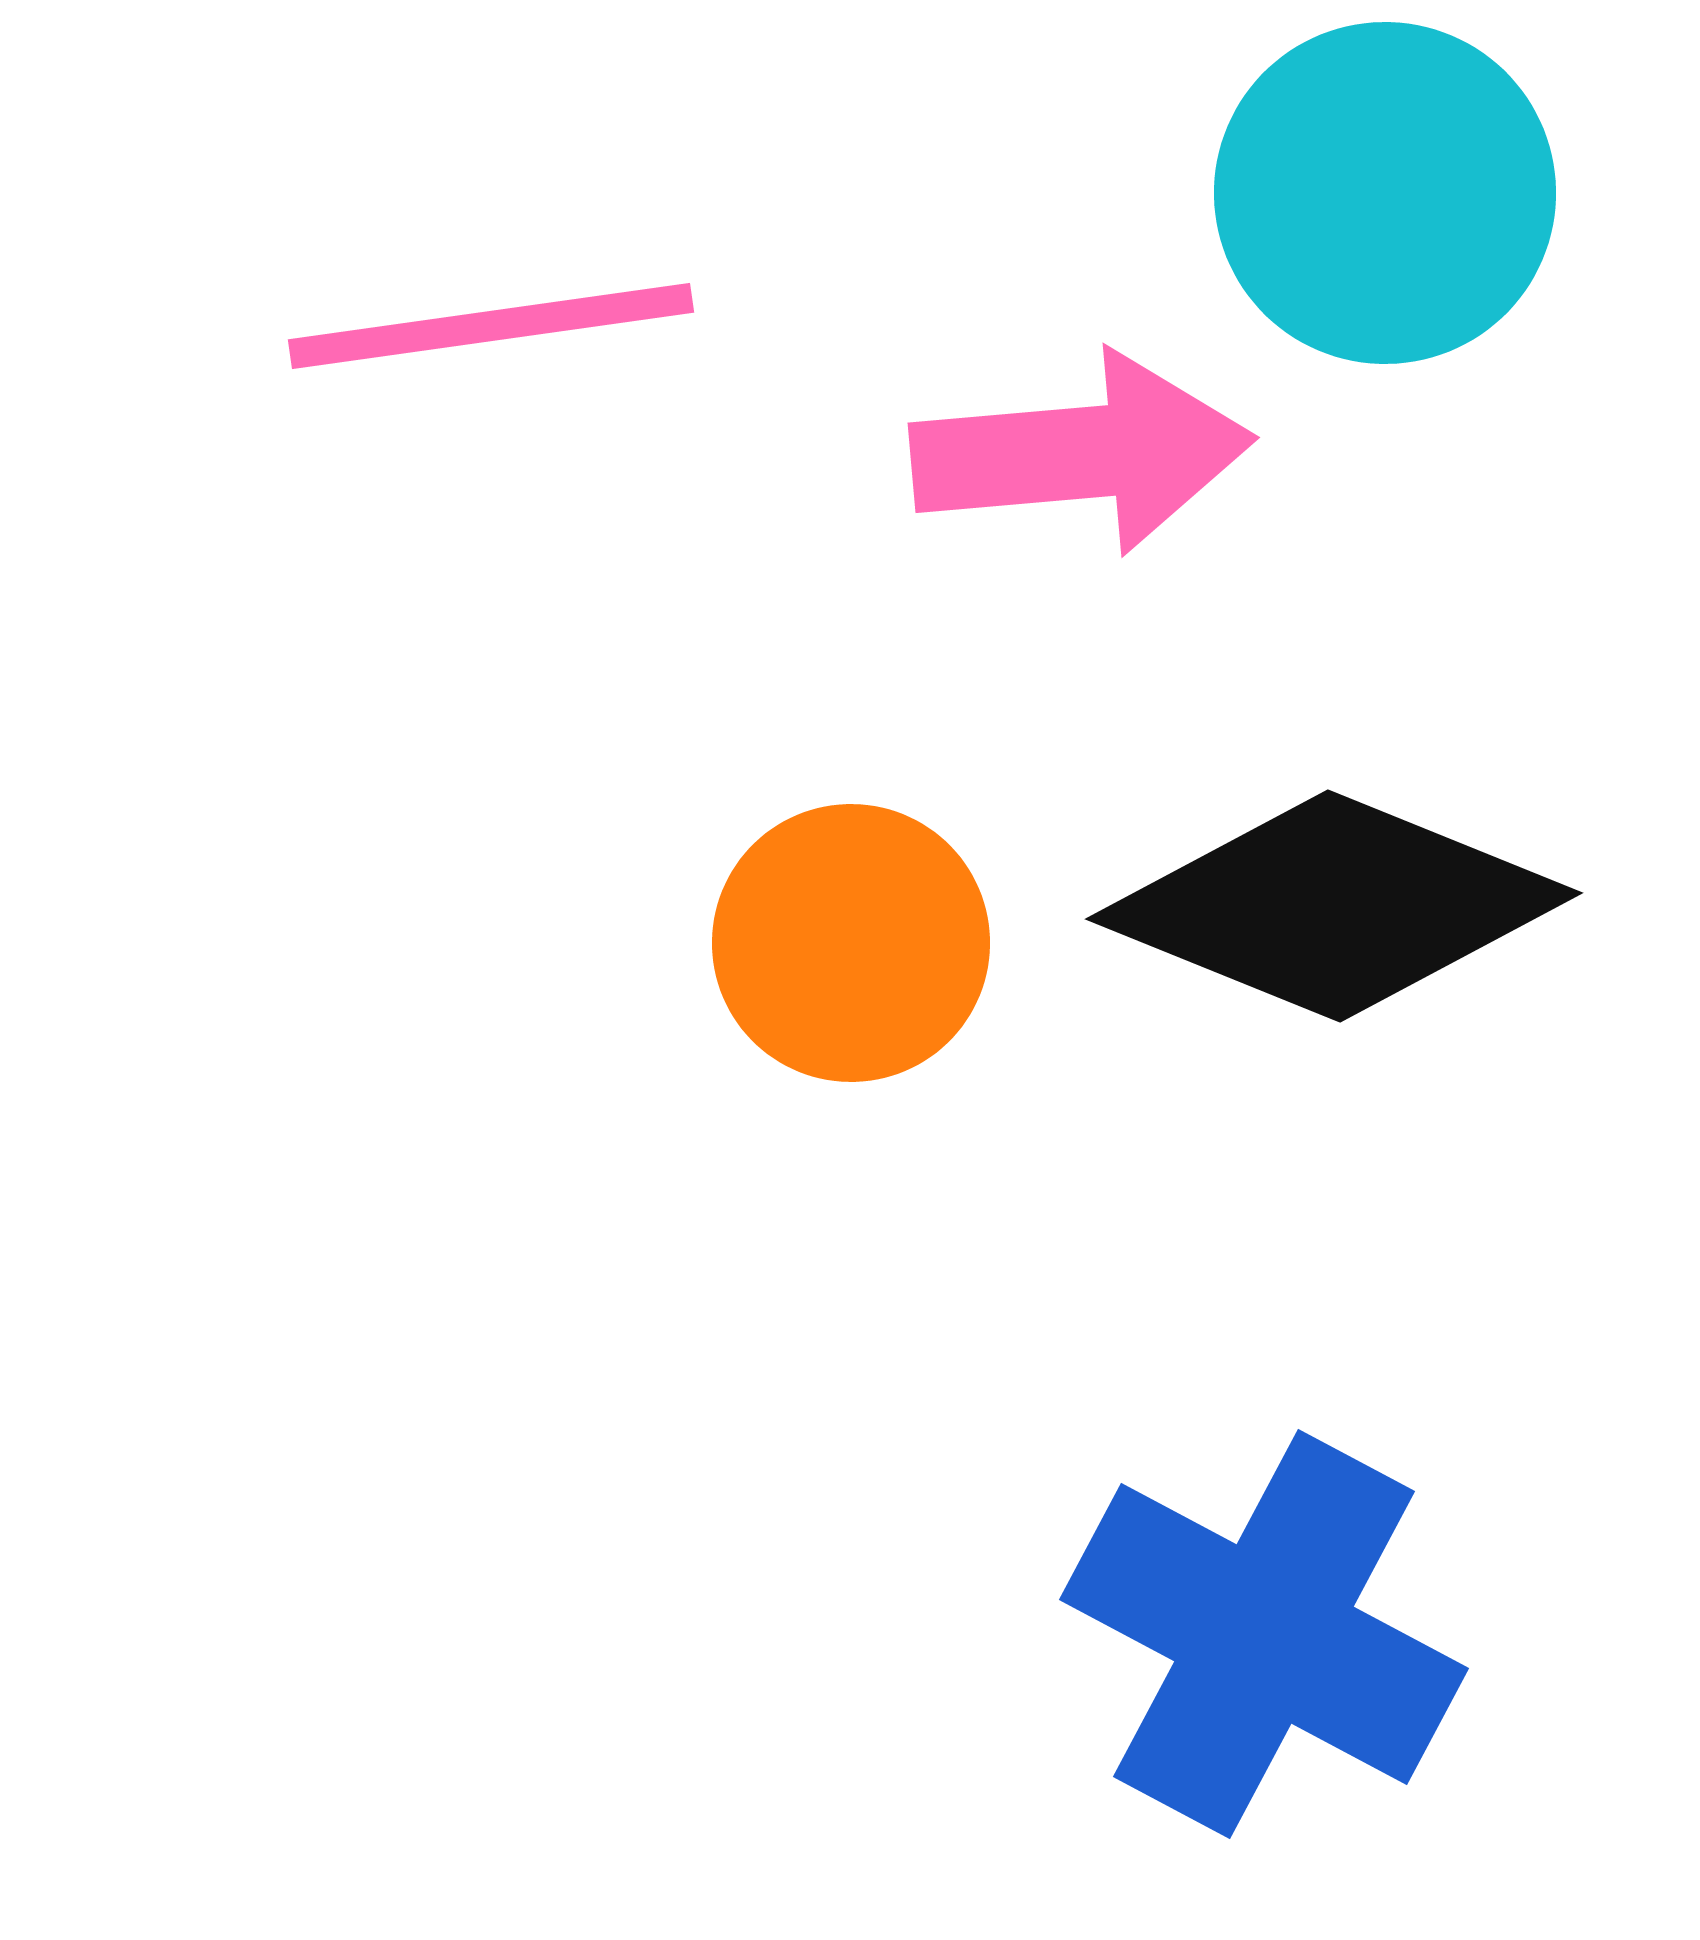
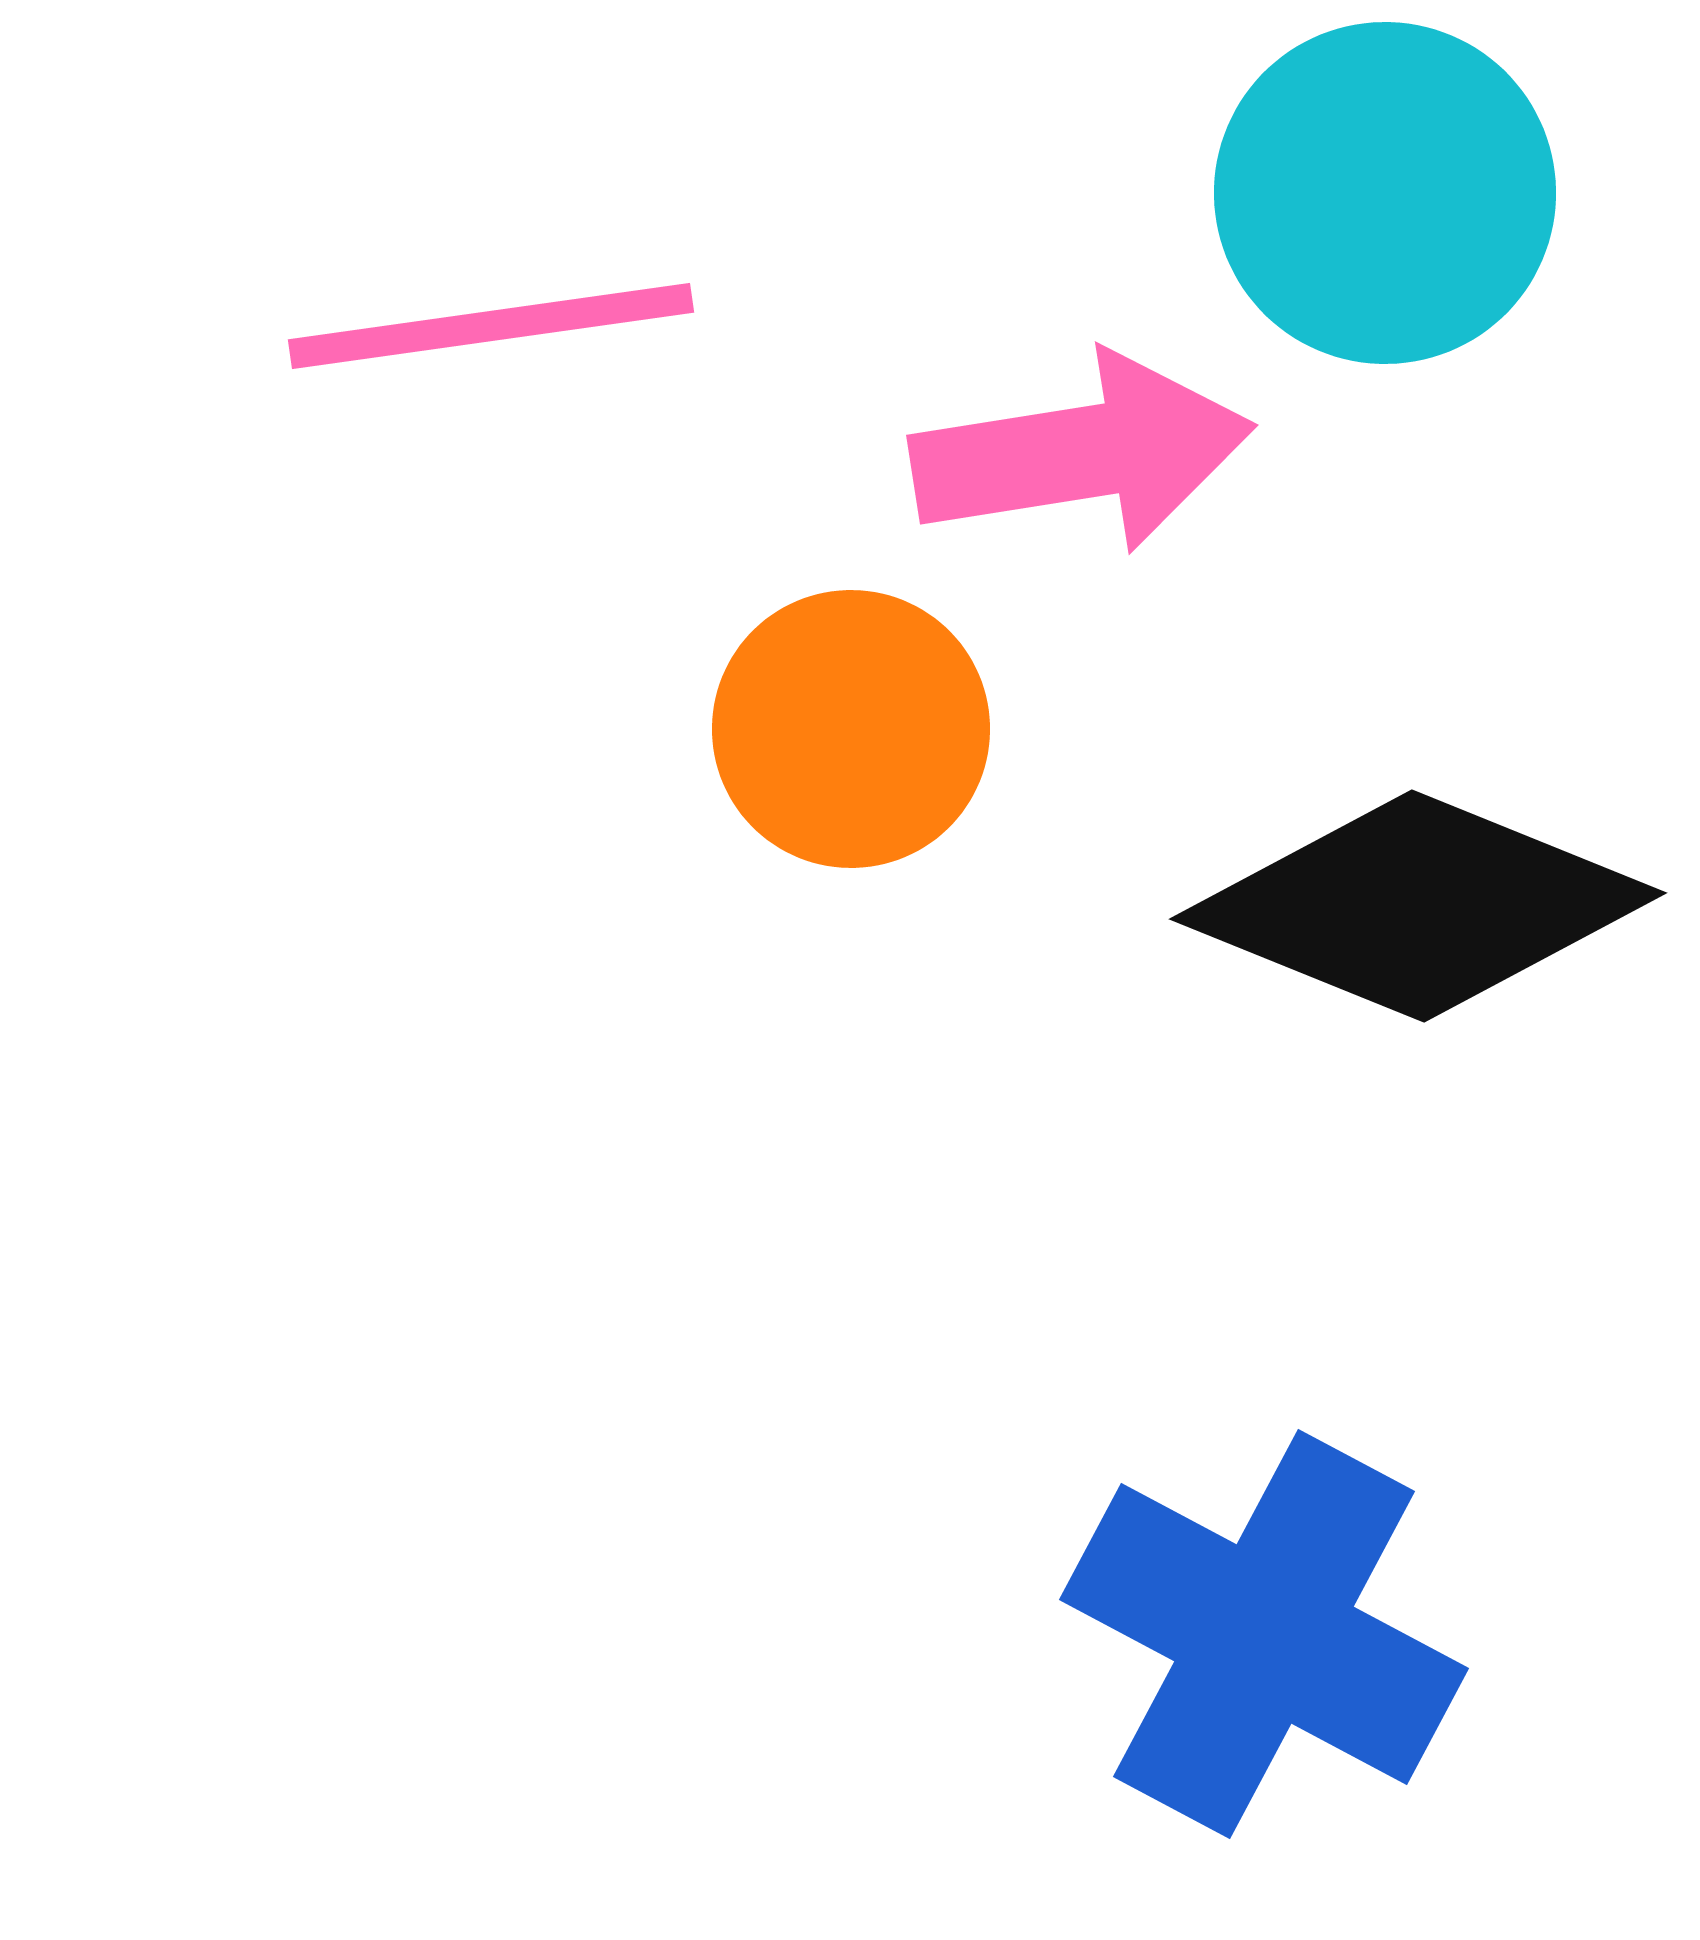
pink arrow: rotated 4 degrees counterclockwise
black diamond: moved 84 px right
orange circle: moved 214 px up
